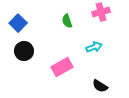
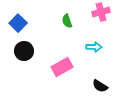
cyan arrow: rotated 21 degrees clockwise
